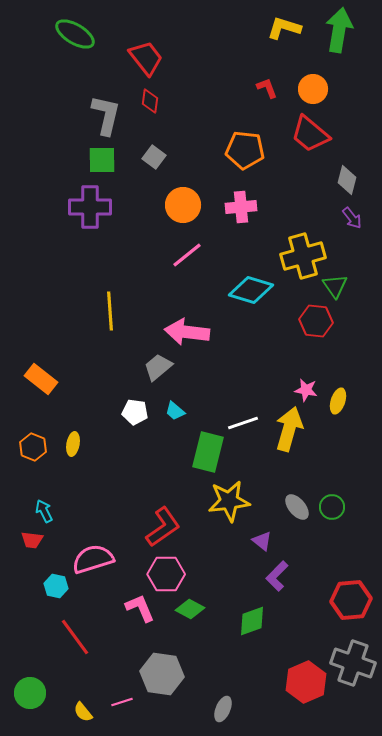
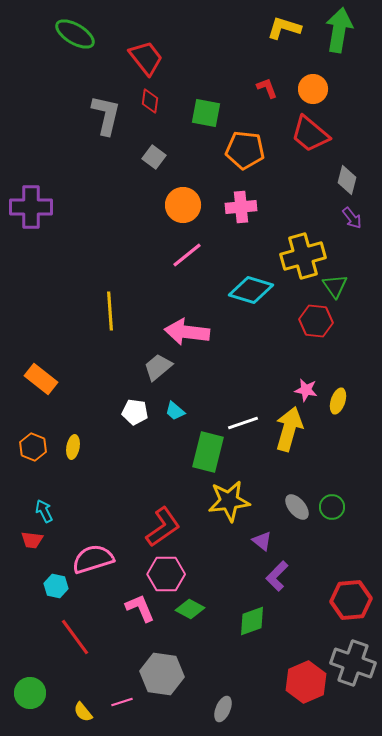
green square at (102, 160): moved 104 px right, 47 px up; rotated 12 degrees clockwise
purple cross at (90, 207): moved 59 px left
yellow ellipse at (73, 444): moved 3 px down
